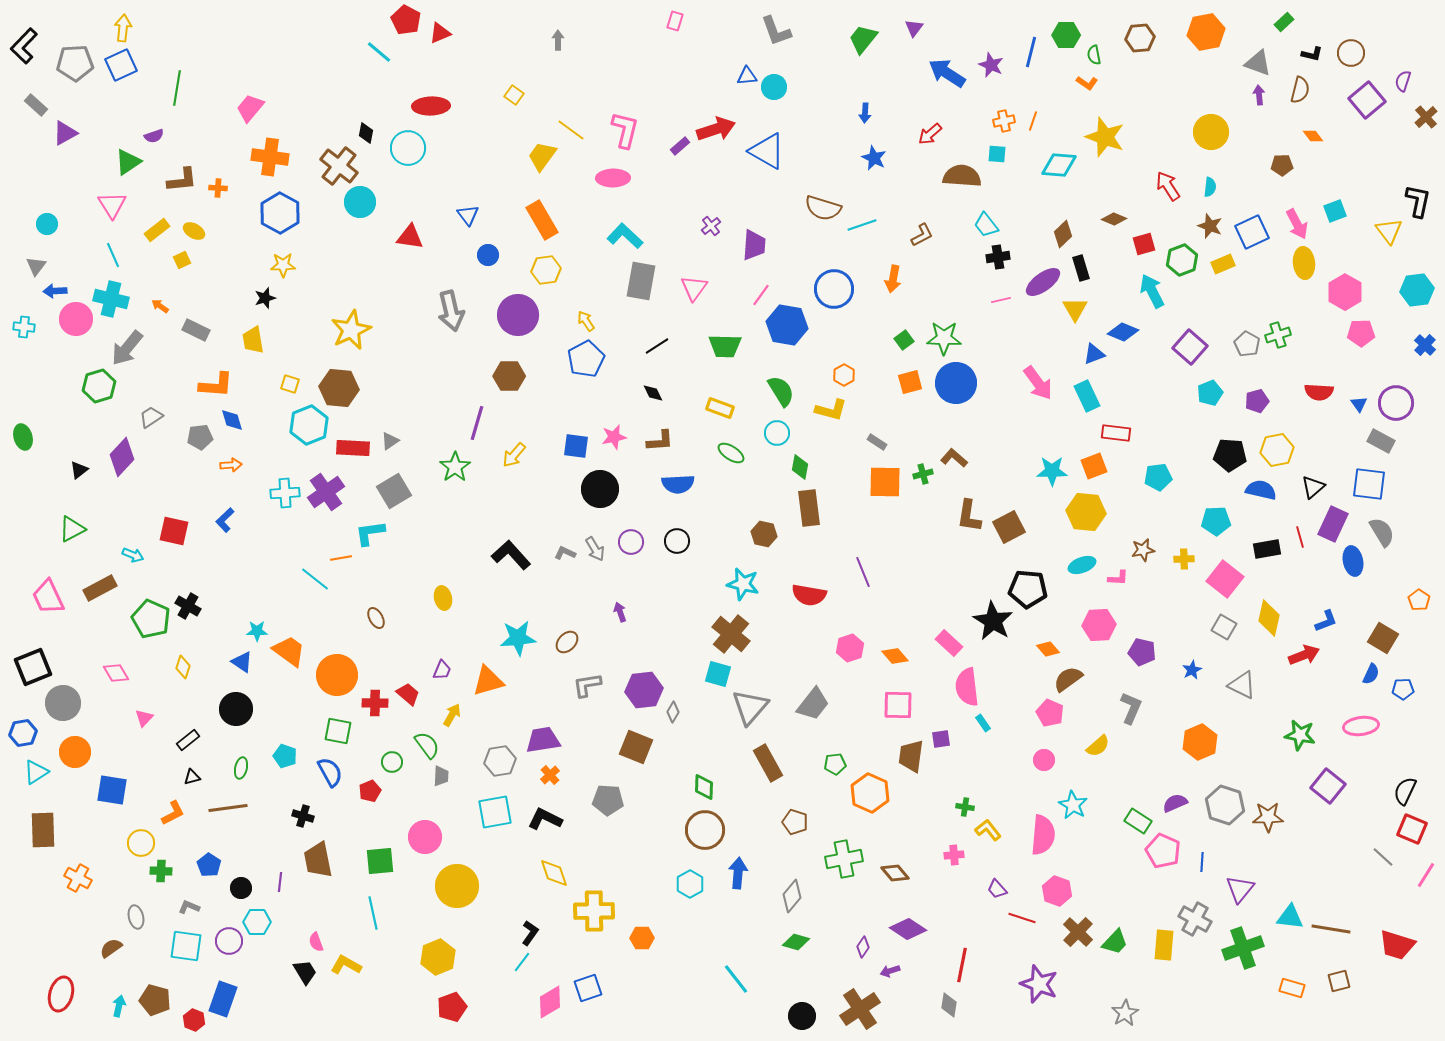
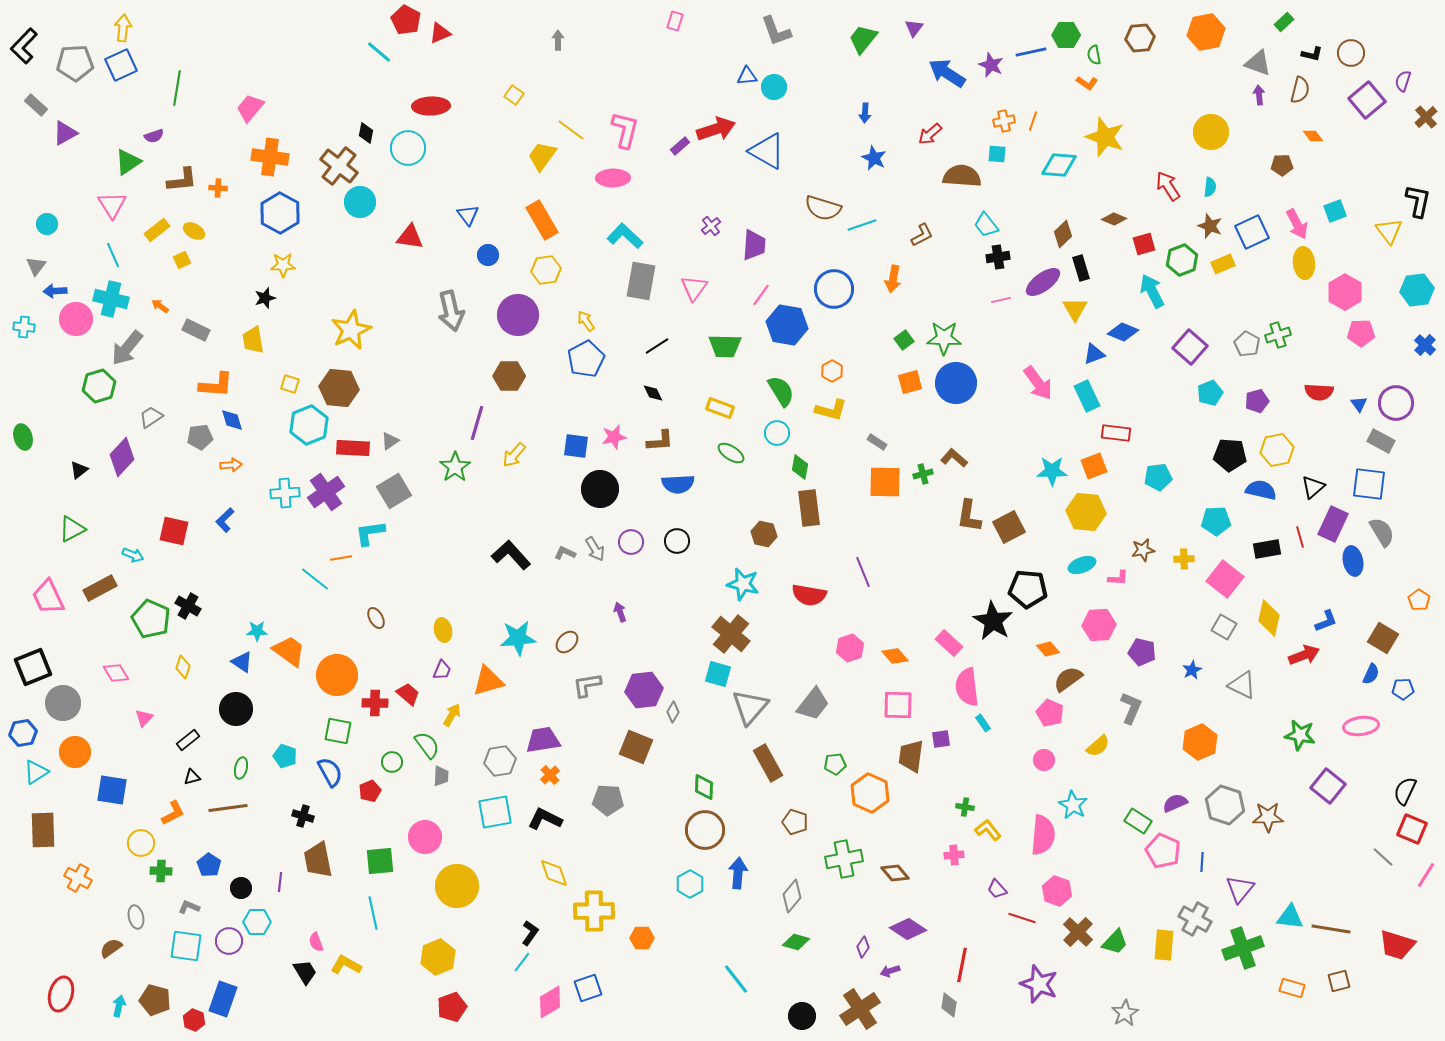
blue line at (1031, 52): rotated 64 degrees clockwise
orange hexagon at (844, 375): moved 12 px left, 4 px up
yellow ellipse at (443, 598): moved 32 px down
